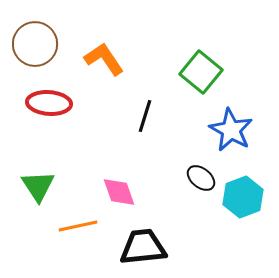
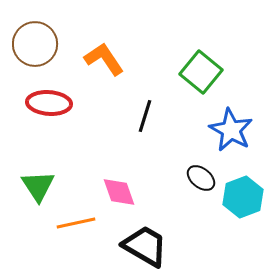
orange line: moved 2 px left, 3 px up
black trapezoid: moved 2 px right, 1 px up; rotated 36 degrees clockwise
